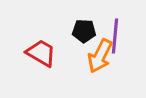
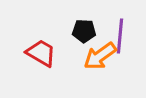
purple line: moved 5 px right
orange arrow: rotated 28 degrees clockwise
